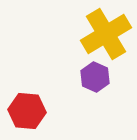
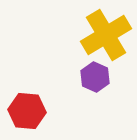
yellow cross: moved 1 px down
